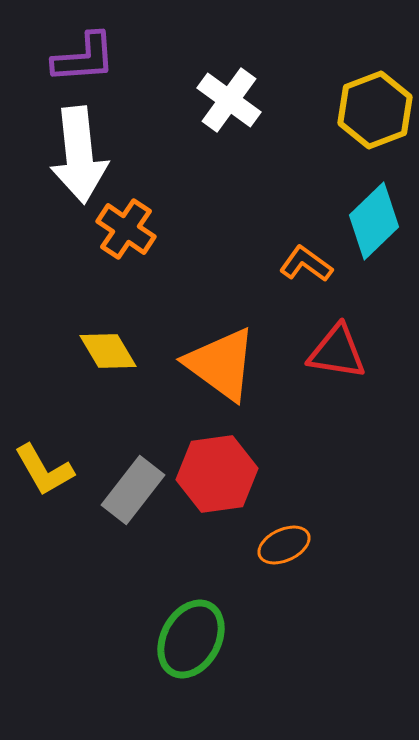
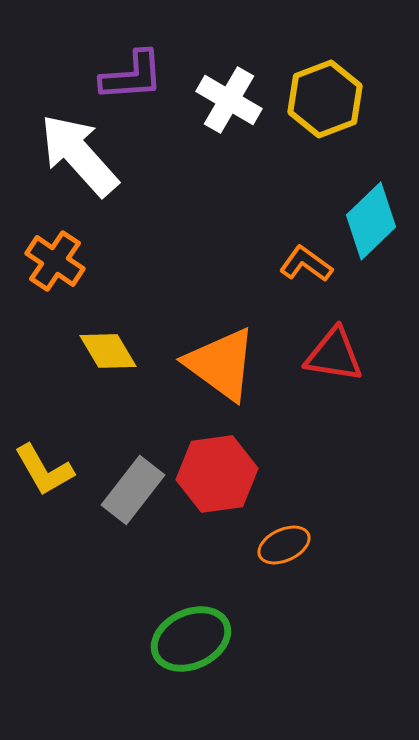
purple L-shape: moved 48 px right, 18 px down
white cross: rotated 6 degrees counterclockwise
yellow hexagon: moved 50 px left, 11 px up
white arrow: rotated 144 degrees clockwise
cyan diamond: moved 3 px left
orange cross: moved 71 px left, 32 px down
red triangle: moved 3 px left, 3 px down
green ellipse: rotated 36 degrees clockwise
